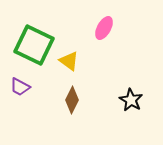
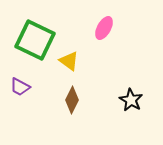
green square: moved 1 px right, 5 px up
